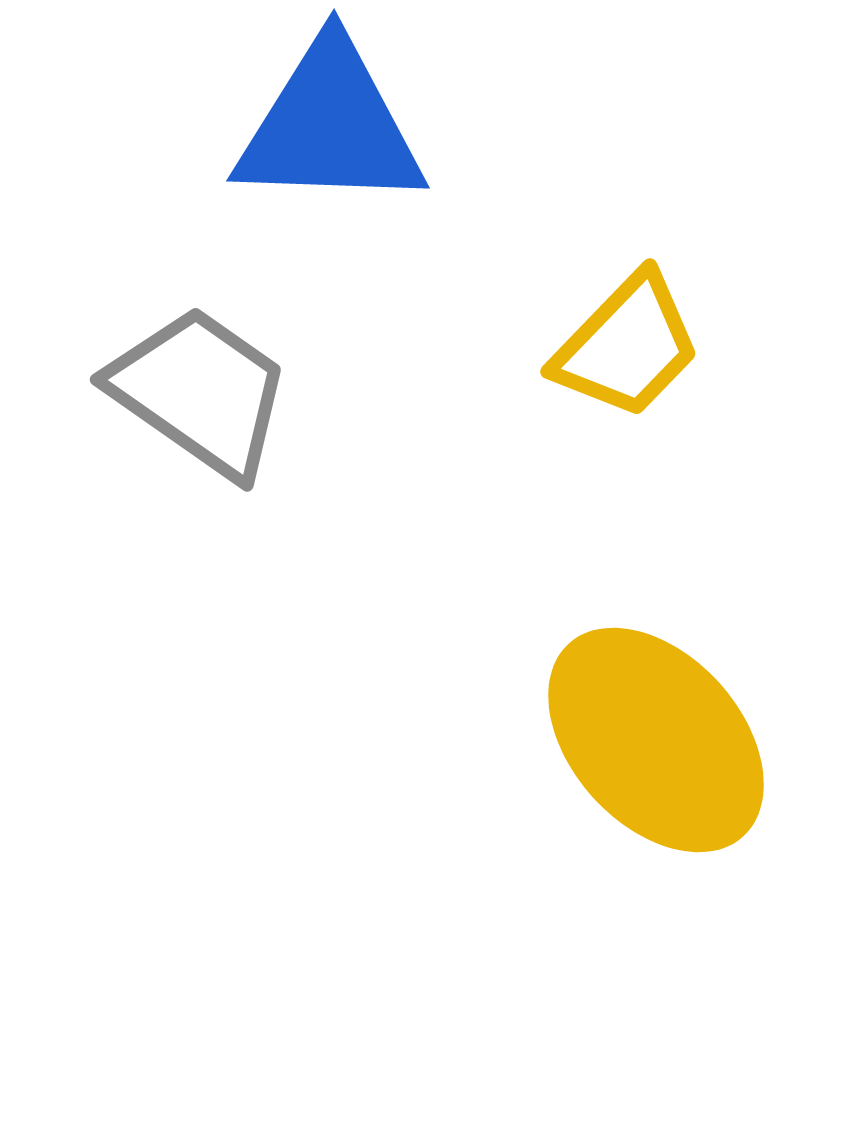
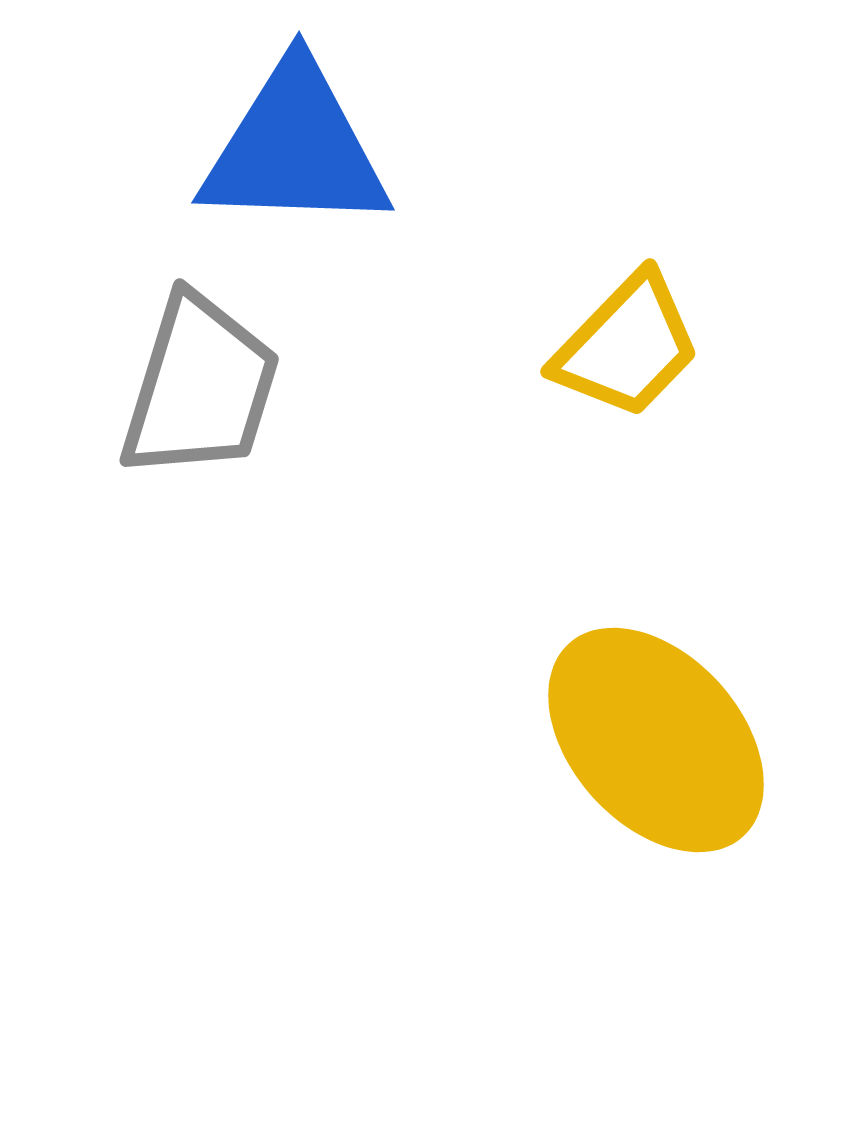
blue triangle: moved 35 px left, 22 px down
gray trapezoid: moved 5 px up; rotated 72 degrees clockwise
